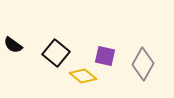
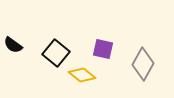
purple square: moved 2 px left, 7 px up
yellow diamond: moved 1 px left, 1 px up
